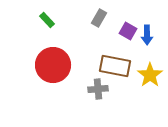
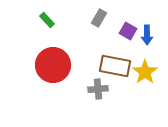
yellow star: moved 5 px left, 3 px up
